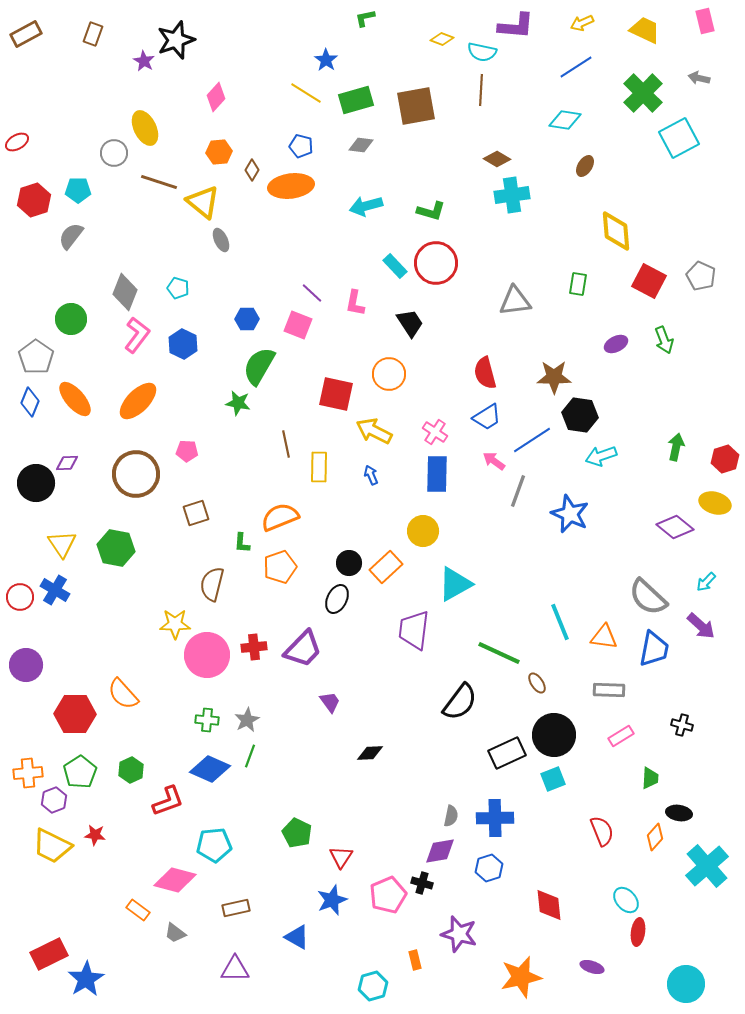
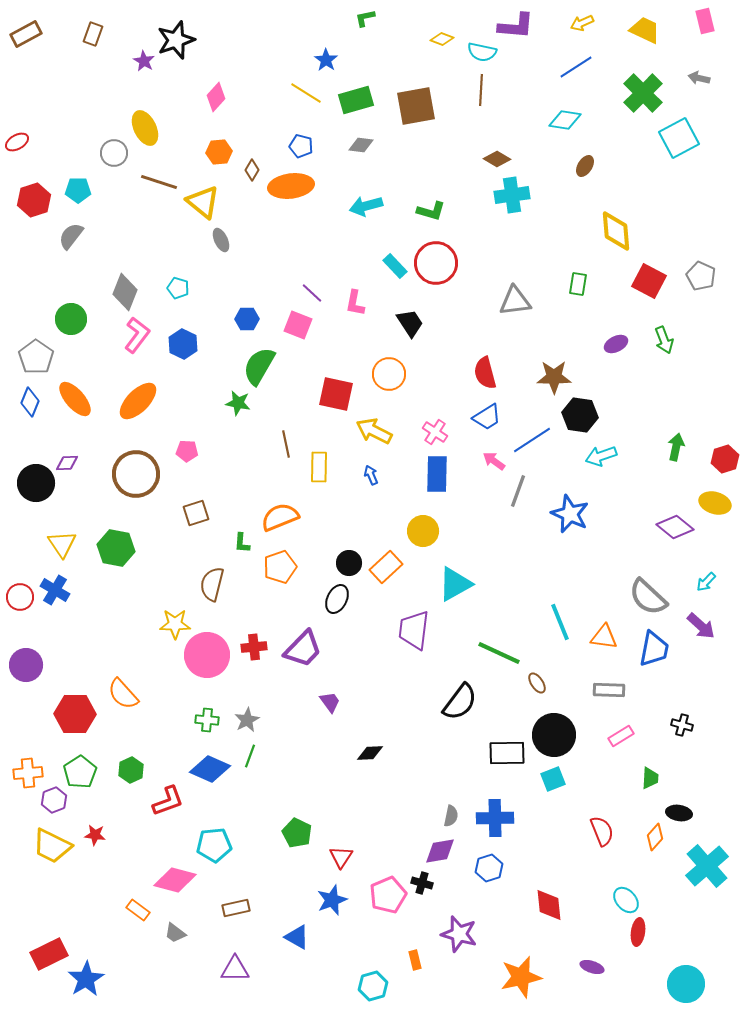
black rectangle at (507, 753): rotated 24 degrees clockwise
